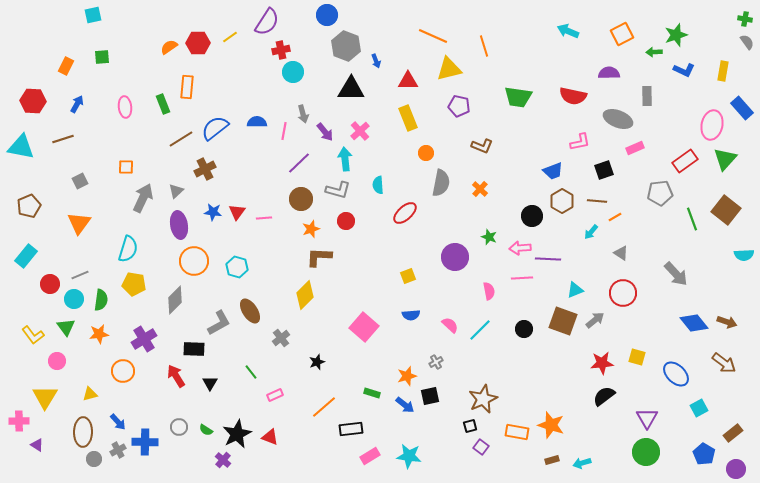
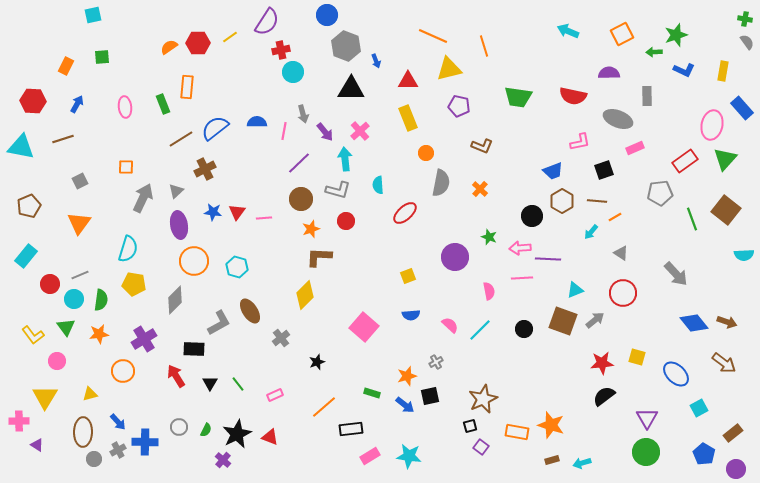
green line at (251, 372): moved 13 px left, 12 px down
green semicircle at (206, 430): rotated 96 degrees counterclockwise
